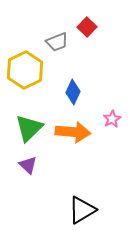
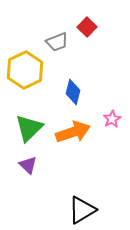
blue diamond: rotated 10 degrees counterclockwise
orange arrow: rotated 24 degrees counterclockwise
